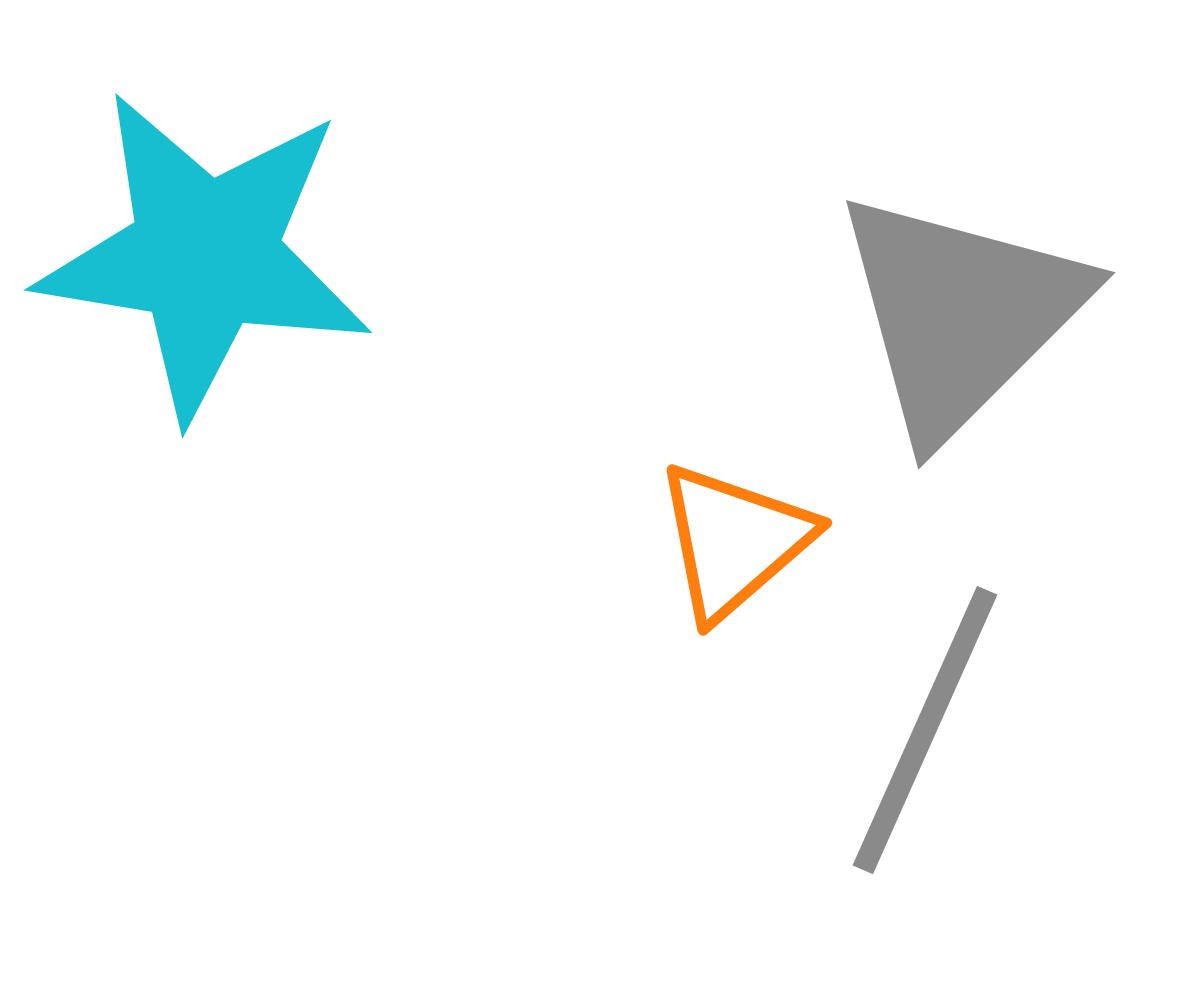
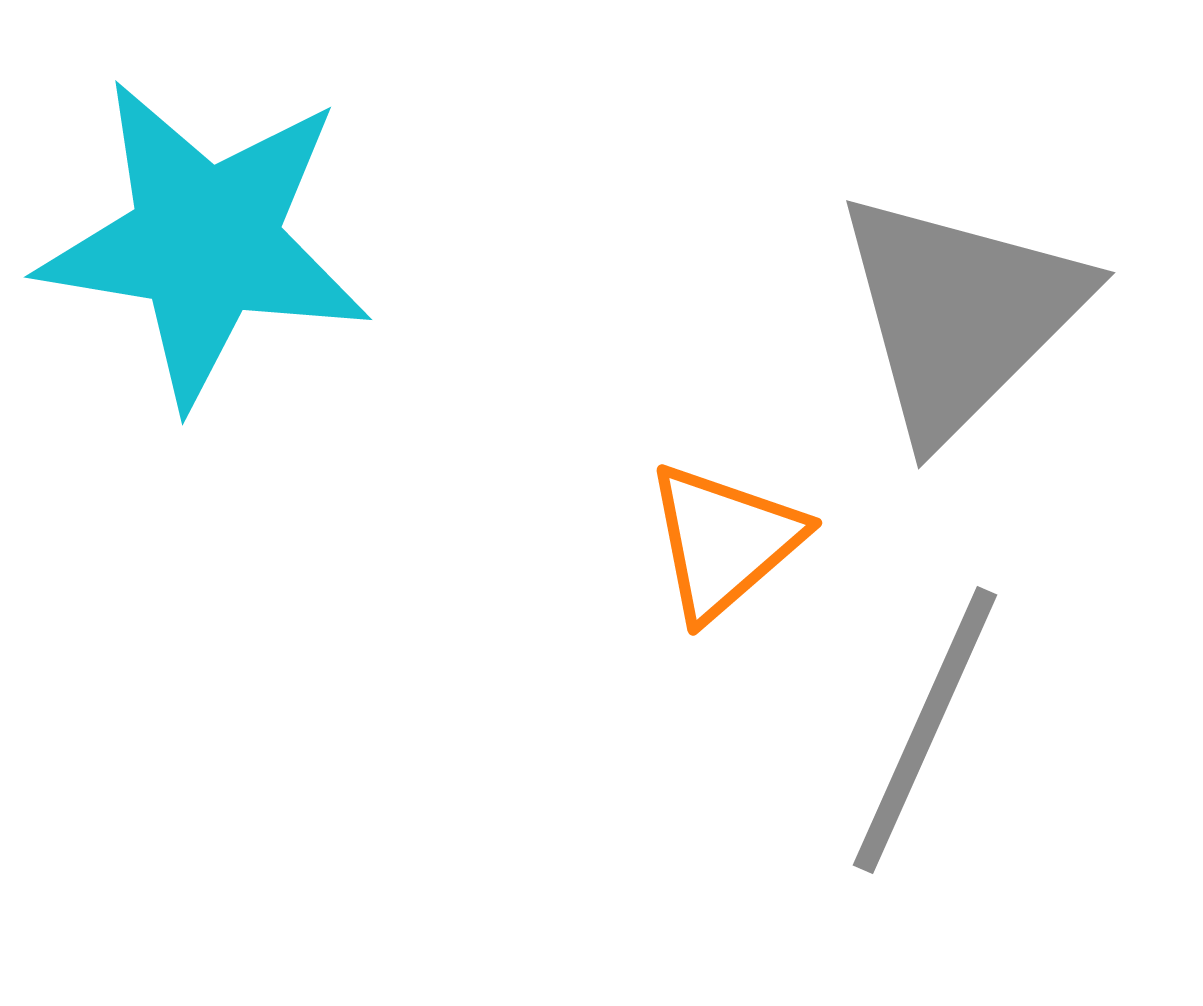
cyan star: moved 13 px up
orange triangle: moved 10 px left
